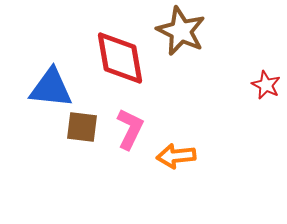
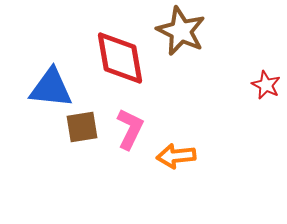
brown square: rotated 16 degrees counterclockwise
